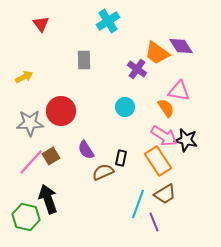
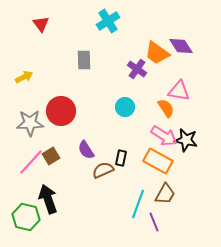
orange rectangle: rotated 28 degrees counterclockwise
brown semicircle: moved 2 px up
brown trapezoid: rotated 30 degrees counterclockwise
